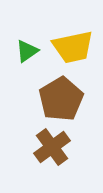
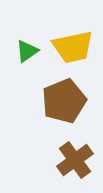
brown pentagon: moved 3 px right, 2 px down; rotated 9 degrees clockwise
brown cross: moved 23 px right, 13 px down
